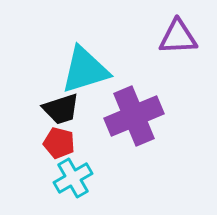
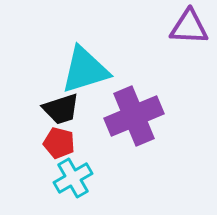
purple triangle: moved 11 px right, 10 px up; rotated 6 degrees clockwise
